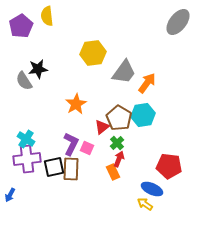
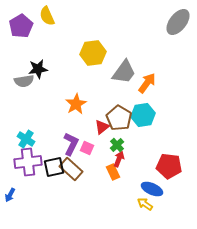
yellow semicircle: rotated 18 degrees counterclockwise
gray semicircle: rotated 66 degrees counterclockwise
green cross: moved 2 px down
purple cross: moved 1 px right, 3 px down
brown rectangle: rotated 50 degrees counterclockwise
